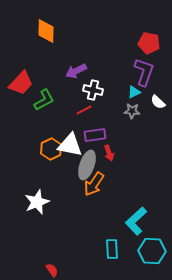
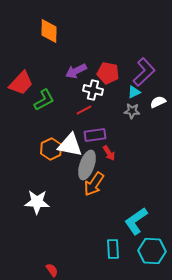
orange diamond: moved 3 px right
red pentagon: moved 41 px left, 30 px down
purple L-shape: rotated 28 degrees clockwise
white semicircle: rotated 112 degrees clockwise
red arrow: rotated 14 degrees counterclockwise
white star: rotated 25 degrees clockwise
cyan L-shape: rotated 8 degrees clockwise
cyan rectangle: moved 1 px right
